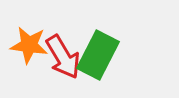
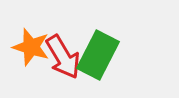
orange star: moved 2 px right, 2 px down; rotated 9 degrees clockwise
